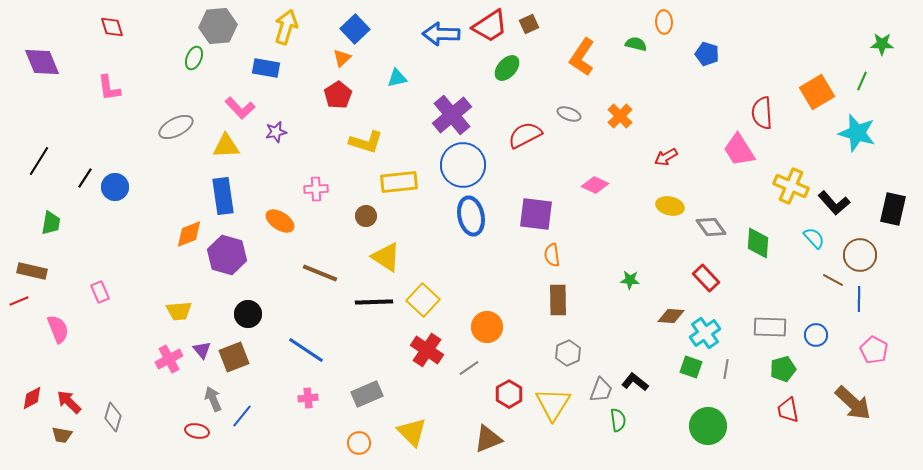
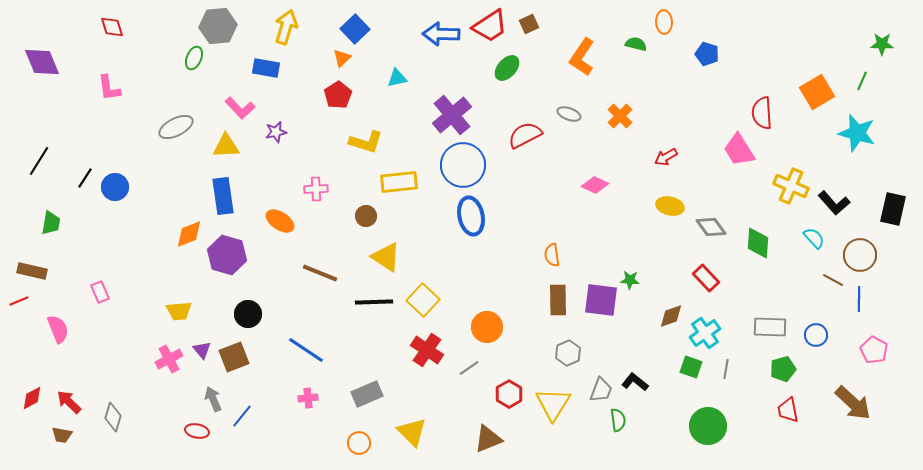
purple square at (536, 214): moved 65 px right, 86 px down
brown diamond at (671, 316): rotated 24 degrees counterclockwise
